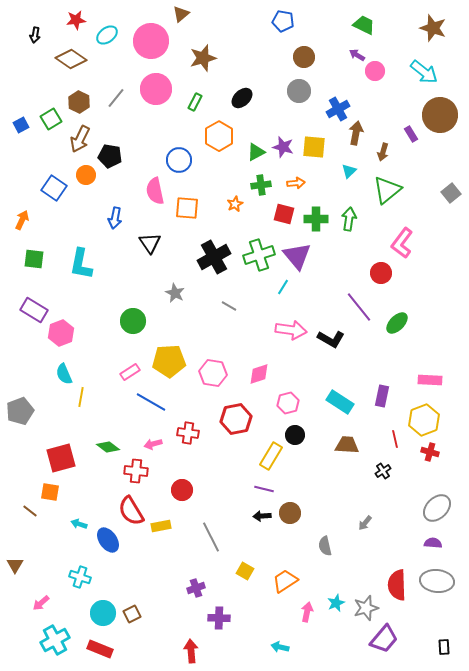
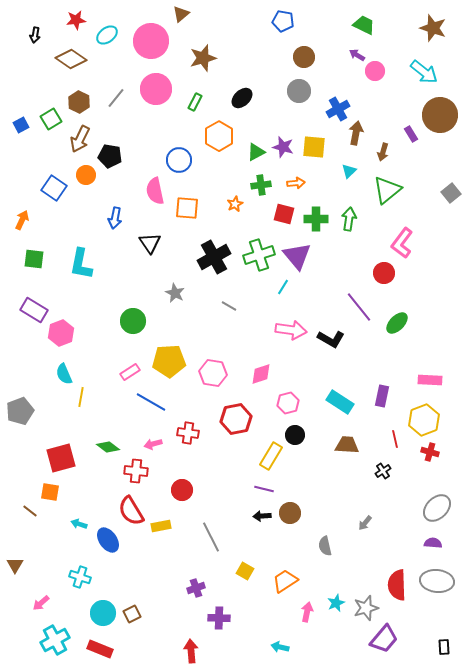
red circle at (381, 273): moved 3 px right
pink diamond at (259, 374): moved 2 px right
